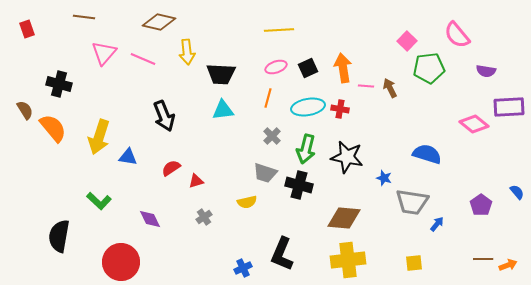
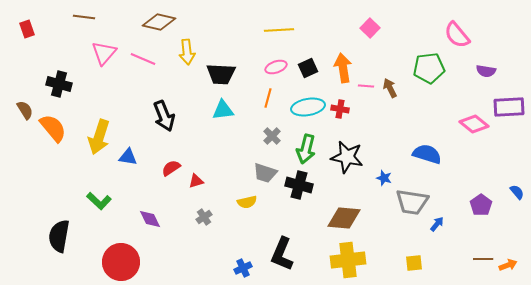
pink square at (407, 41): moved 37 px left, 13 px up
